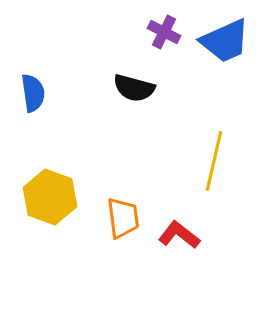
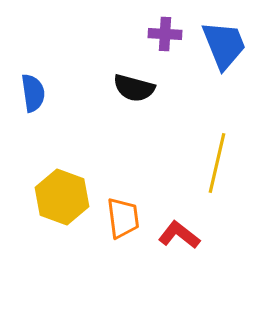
purple cross: moved 1 px right, 2 px down; rotated 24 degrees counterclockwise
blue trapezoid: moved 1 px left, 4 px down; rotated 88 degrees counterclockwise
yellow line: moved 3 px right, 2 px down
yellow hexagon: moved 12 px right
